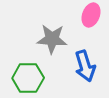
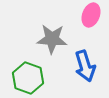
green hexagon: rotated 20 degrees clockwise
